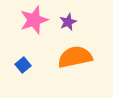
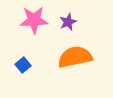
pink star: rotated 16 degrees clockwise
